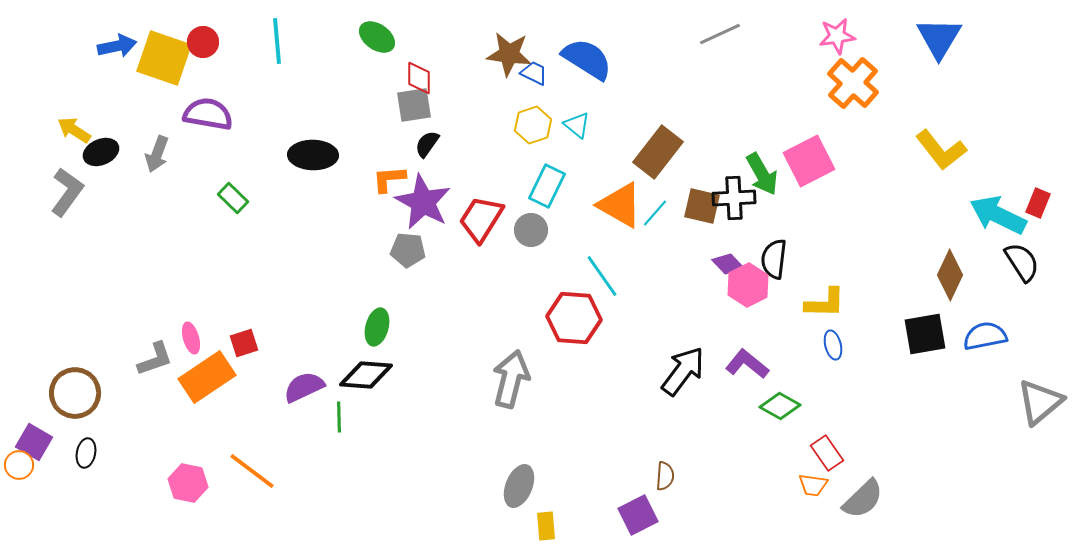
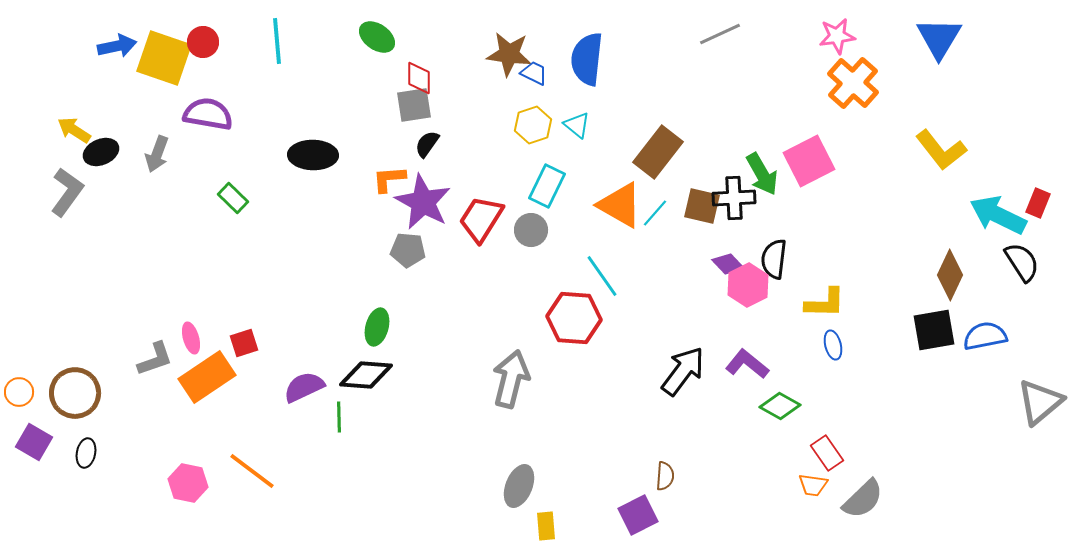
blue semicircle at (587, 59): rotated 116 degrees counterclockwise
black square at (925, 334): moved 9 px right, 4 px up
orange circle at (19, 465): moved 73 px up
